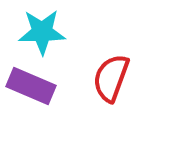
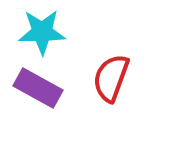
purple rectangle: moved 7 px right, 2 px down; rotated 6 degrees clockwise
